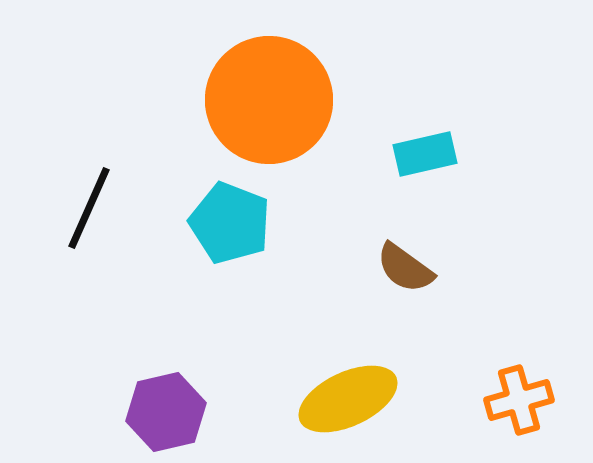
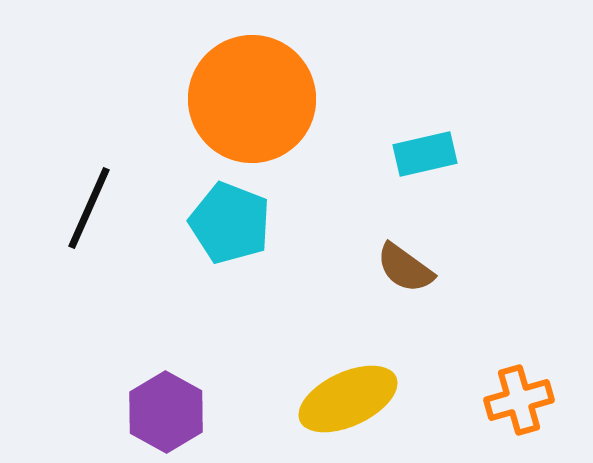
orange circle: moved 17 px left, 1 px up
purple hexagon: rotated 18 degrees counterclockwise
